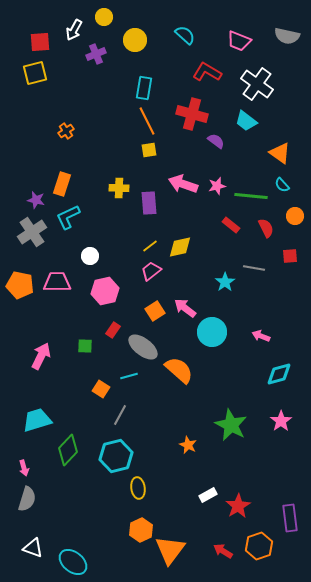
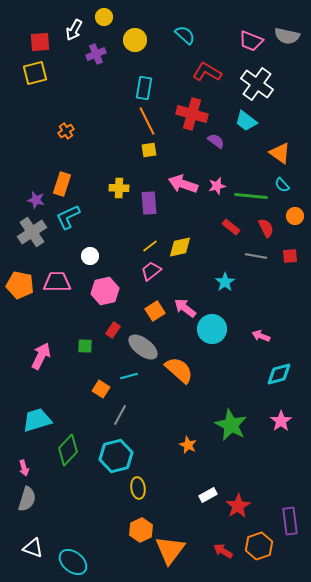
pink trapezoid at (239, 41): moved 12 px right
red rectangle at (231, 225): moved 2 px down
gray line at (254, 268): moved 2 px right, 12 px up
cyan circle at (212, 332): moved 3 px up
purple rectangle at (290, 518): moved 3 px down
